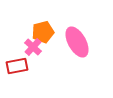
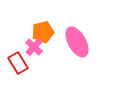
pink cross: moved 1 px right
red rectangle: moved 1 px right, 3 px up; rotated 70 degrees clockwise
